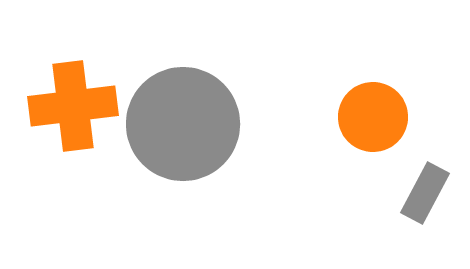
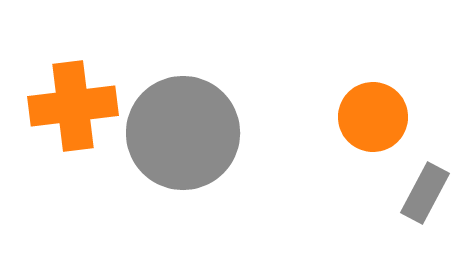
gray circle: moved 9 px down
